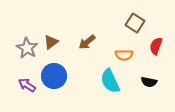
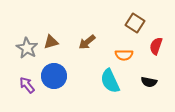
brown triangle: rotated 21 degrees clockwise
purple arrow: rotated 18 degrees clockwise
